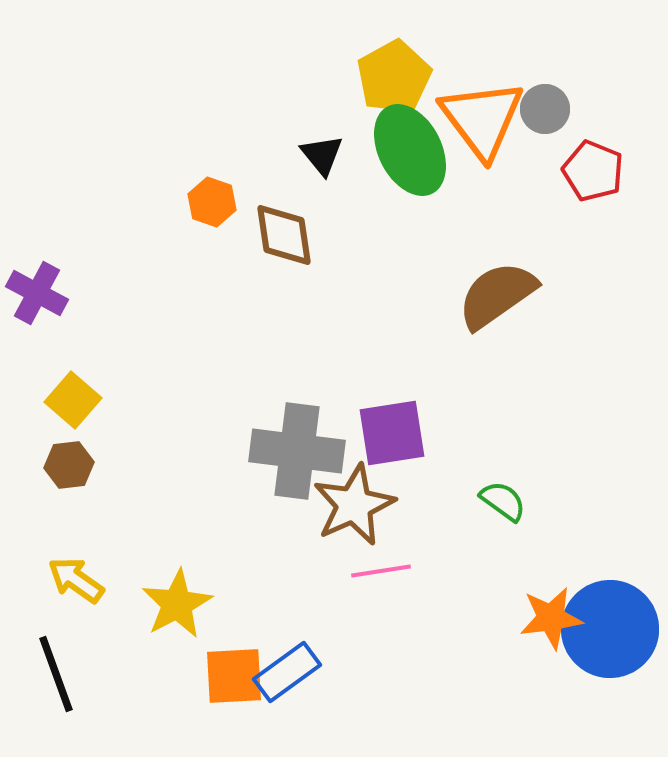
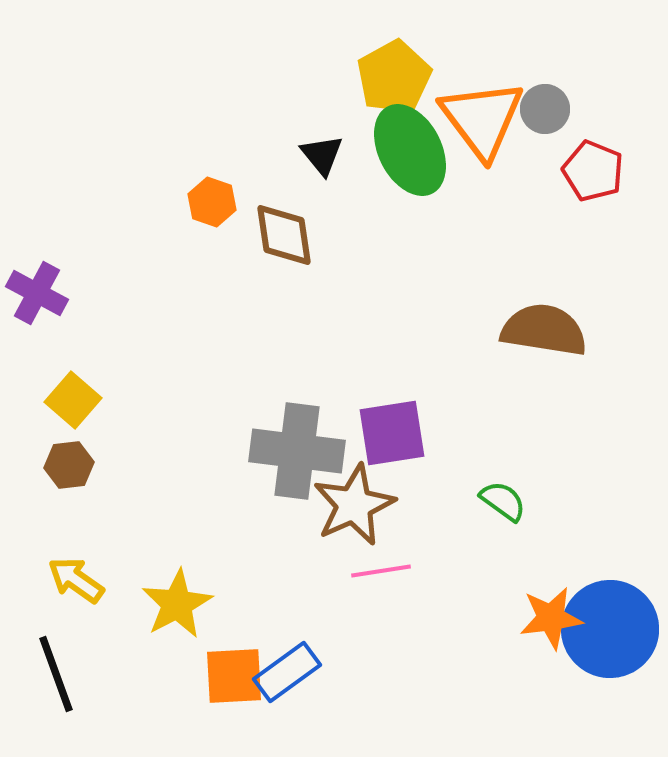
brown semicircle: moved 47 px right, 35 px down; rotated 44 degrees clockwise
